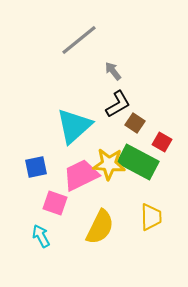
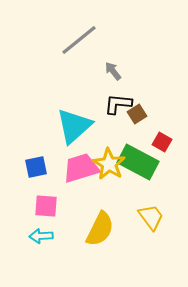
black L-shape: rotated 144 degrees counterclockwise
brown square: moved 2 px right, 9 px up; rotated 24 degrees clockwise
yellow star: rotated 28 degrees clockwise
pink trapezoid: moved 7 px up; rotated 9 degrees clockwise
pink square: moved 9 px left, 3 px down; rotated 15 degrees counterclockwise
yellow trapezoid: rotated 36 degrees counterclockwise
yellow semicircle: moved 2 px down
cyan arrow: rotated 65 degrees counterclockwise
